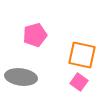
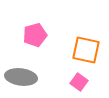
orange square: moved 4 px right, 5 px up
